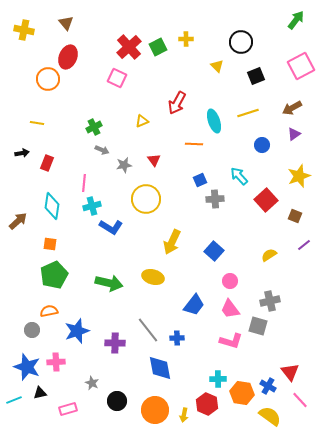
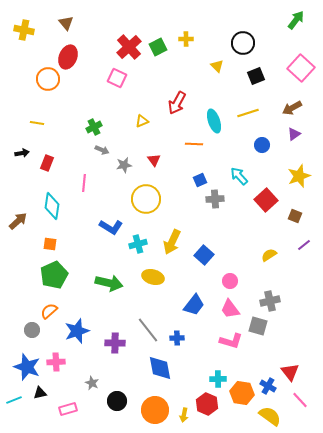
black circle at (241, 42): moved 2 px right, 1 px down
pink square at (301, 66): moved 2 px down; rotated 20 degrees counterclockwise
cyan cross at (92, 206): moved 46 px right, 38 px down
blue square at (214, 251): moved 10 px left, 4 px down
orange semicircle at (49, 311): rotated 30 degrees counterclockwise
